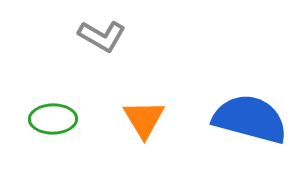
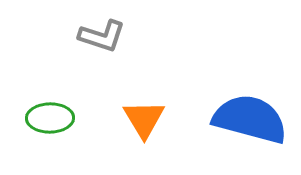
gray L-shape: rotated 12 degrees counterclockwise
green ellipse: moved 3 px left, 1 px up
